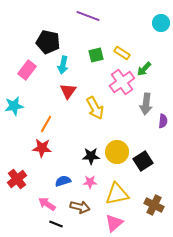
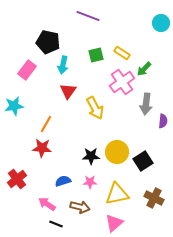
brown cross: moved 7 px up
